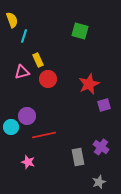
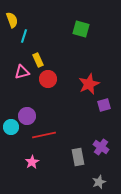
green square: moved 1 px right, 2 px up
pink star: moved 4 px right; rotated 24 degrees clockwise
